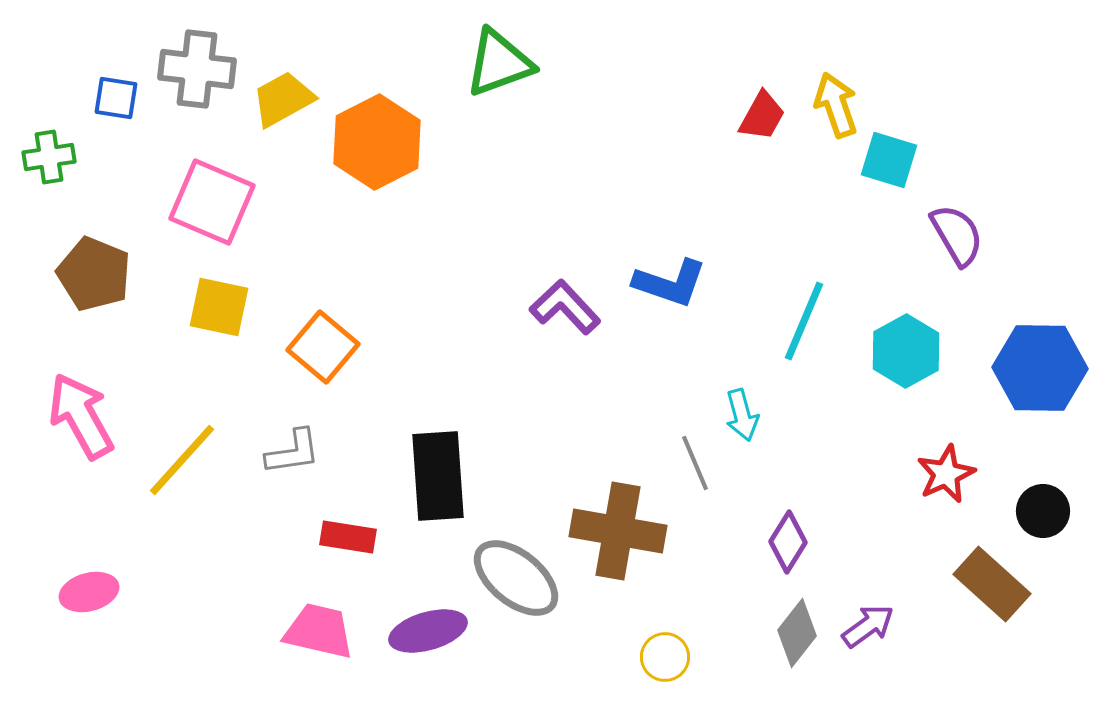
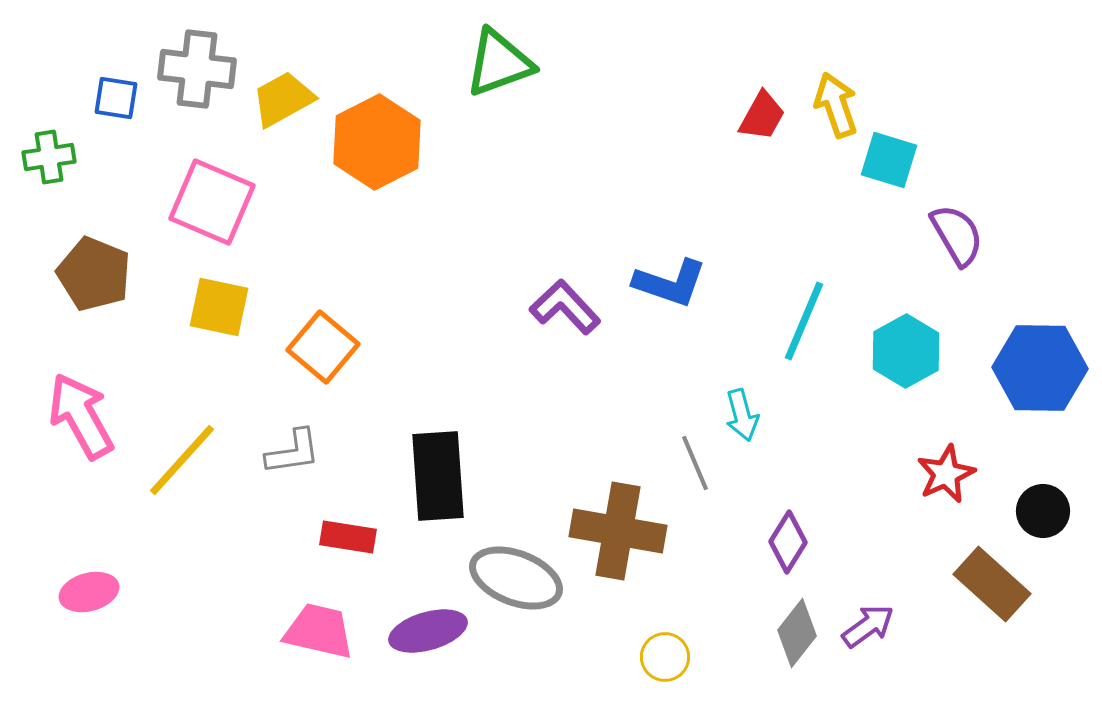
gray ellipse: rotated 18 degrees counterclockwise
